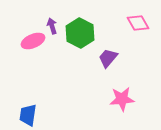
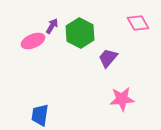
purple arrow: rotated 49 degrees clockwise
blue trapezoid: moved 12 px right
